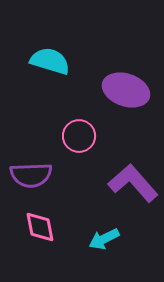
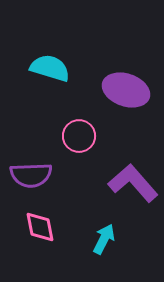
cyan semicircle: moved 7 px down
cyan arrow: rotated 144 degrees clockwise
